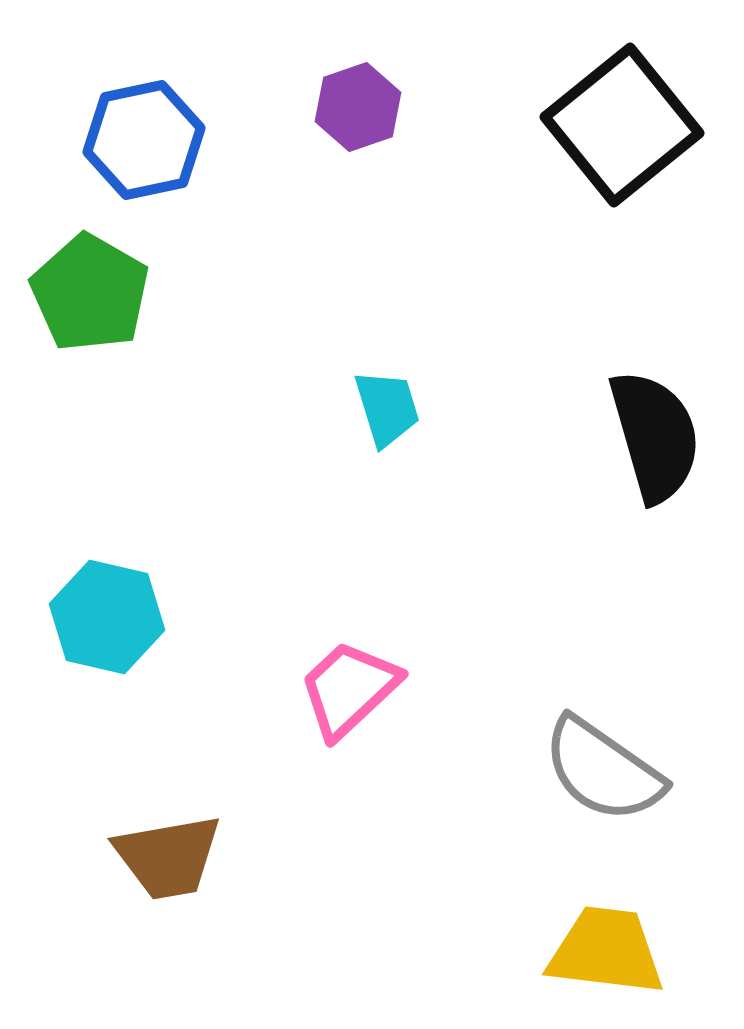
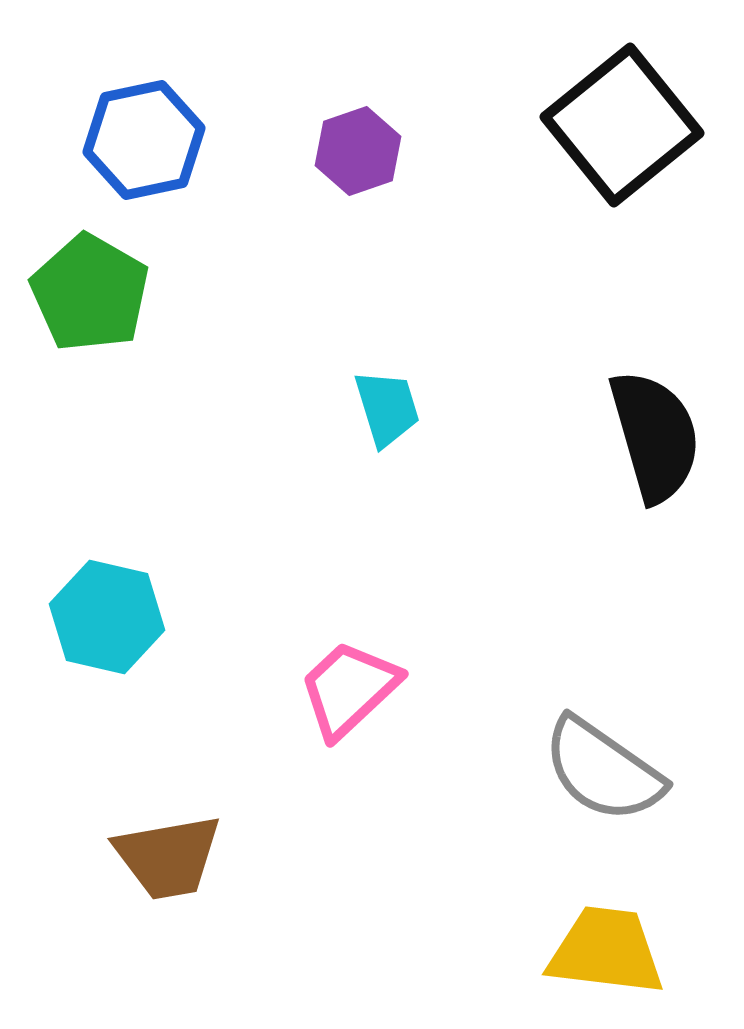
purple hexagon: moved 44 px down
